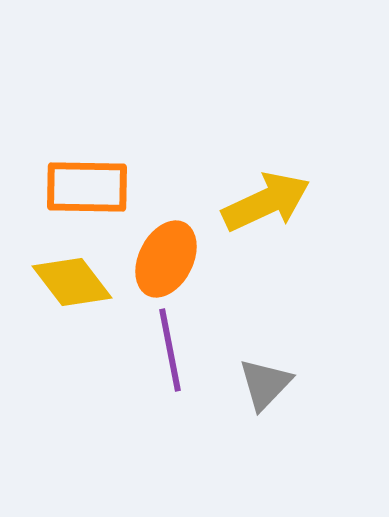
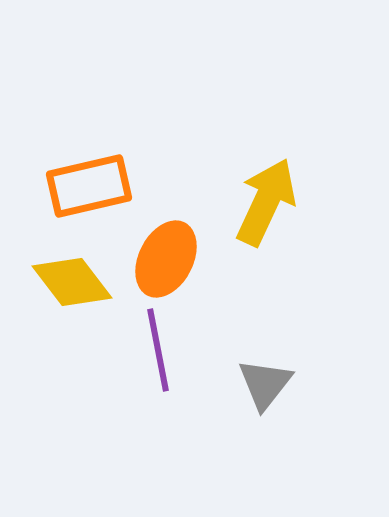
orange rectangle: moved 2 px right, 1 px up; rotated 14 degrees counterclockwise
yellow arrow: rotated 40 degrees counterclockwise
purple line: moved 12 px left
gray triangle: rotated 6 degrees counterclockwise
